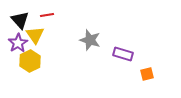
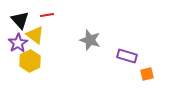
yellow triangle: rotated 18 degrees counterclockwise
purple rectangle: moved 4 px right, 2 px down
